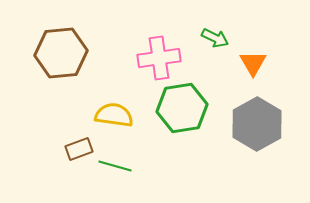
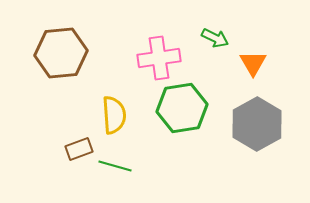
yellow semicircle: rotated 78 degrees clockwise
